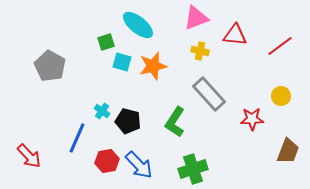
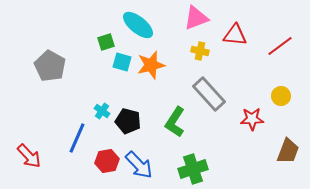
orange star: moved 2 px left, 1 px up
